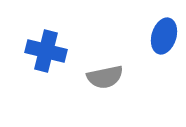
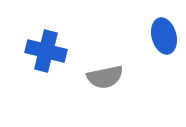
blue ellipse: rotated 32 degrees counterclockwise
